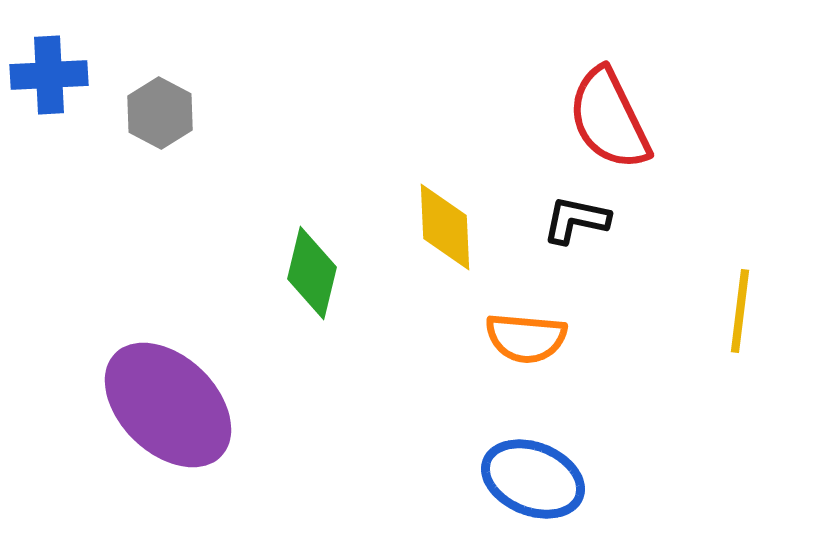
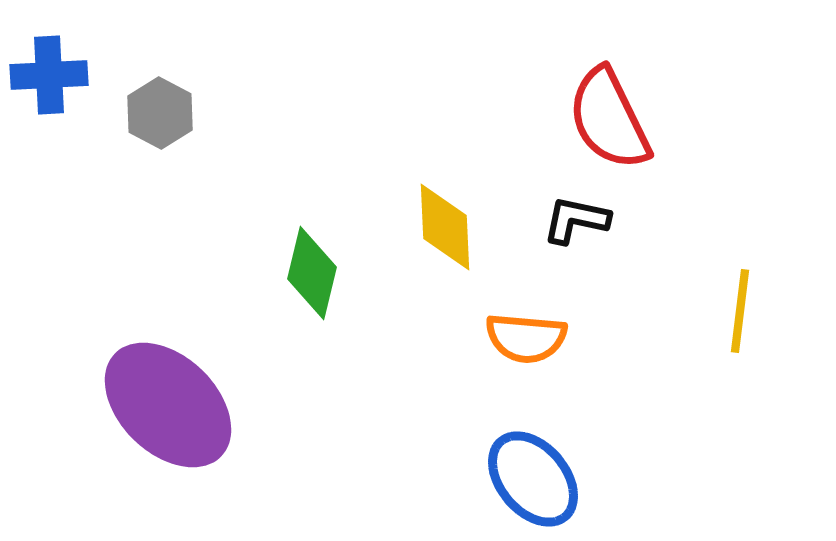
blue ellipse: rotated 28 degrees clockwise
